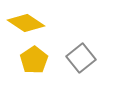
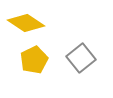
yellow pentagon: rotated 8 degrees clockwise
